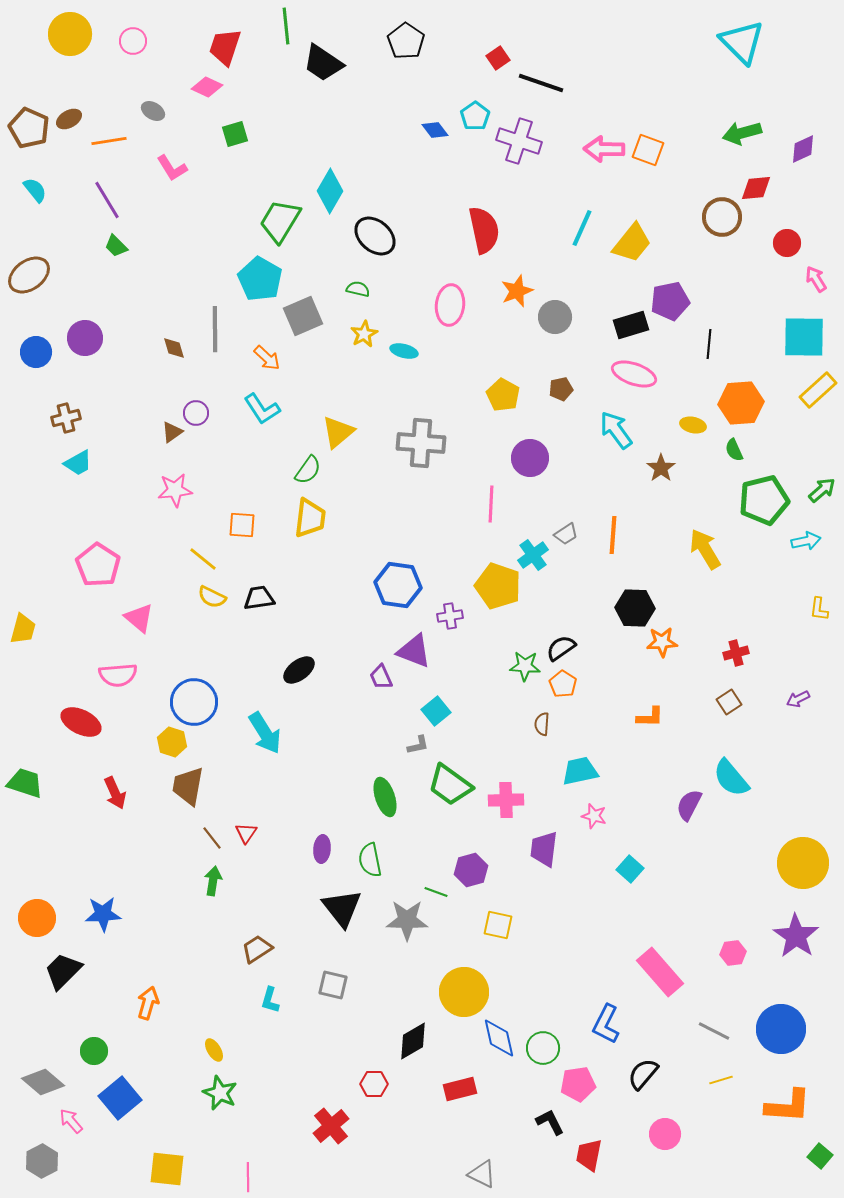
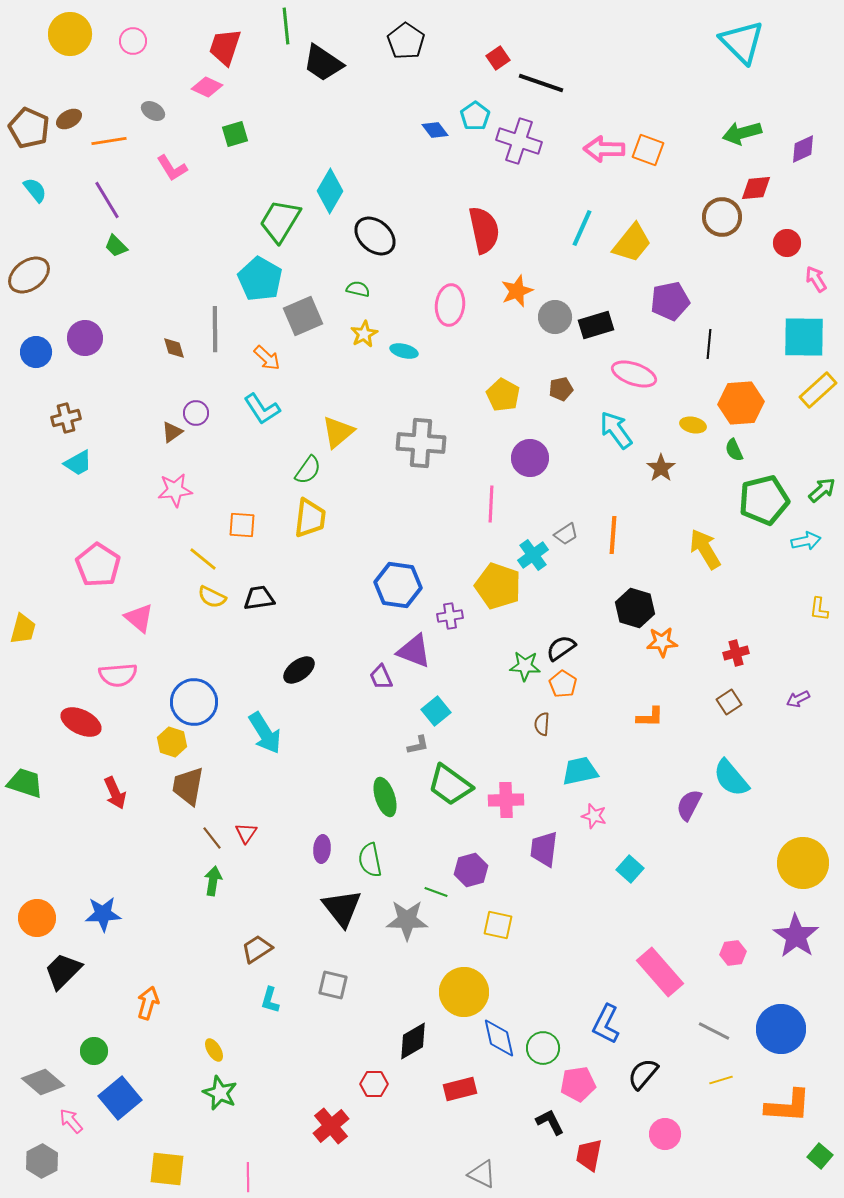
black rectangle at (631, 325): moved 35 px left
black hexagon at (635, 608): rotated 15 degrees clockwise
